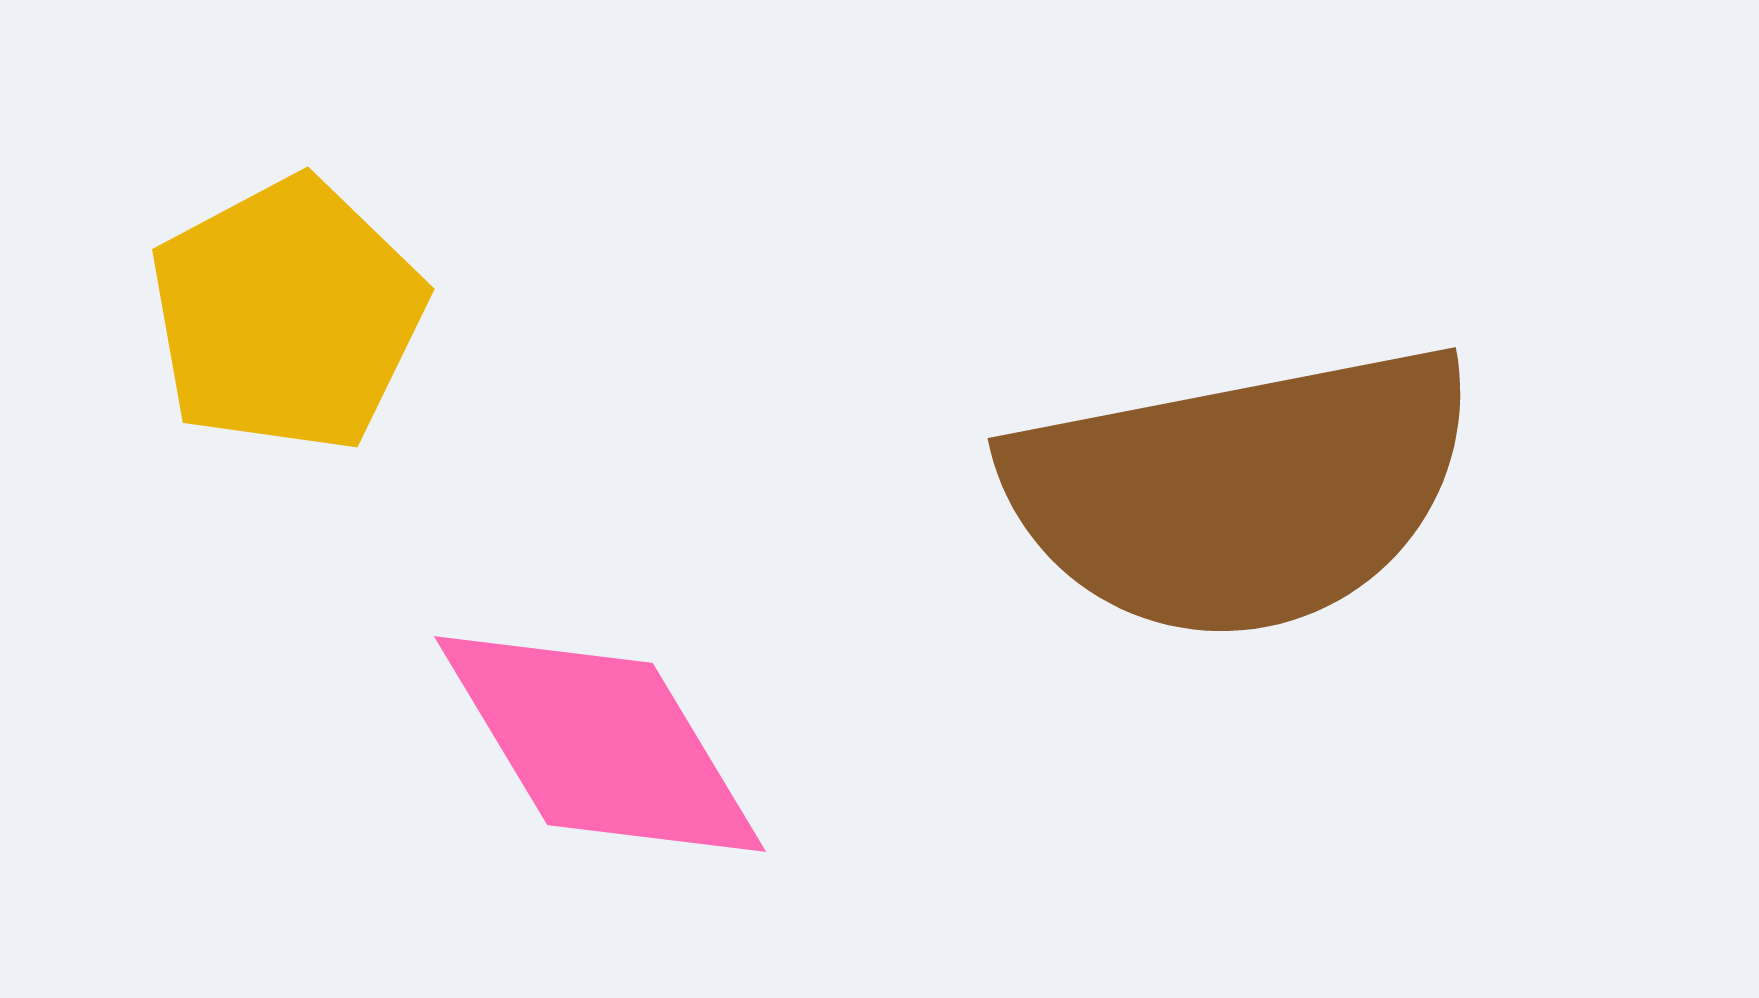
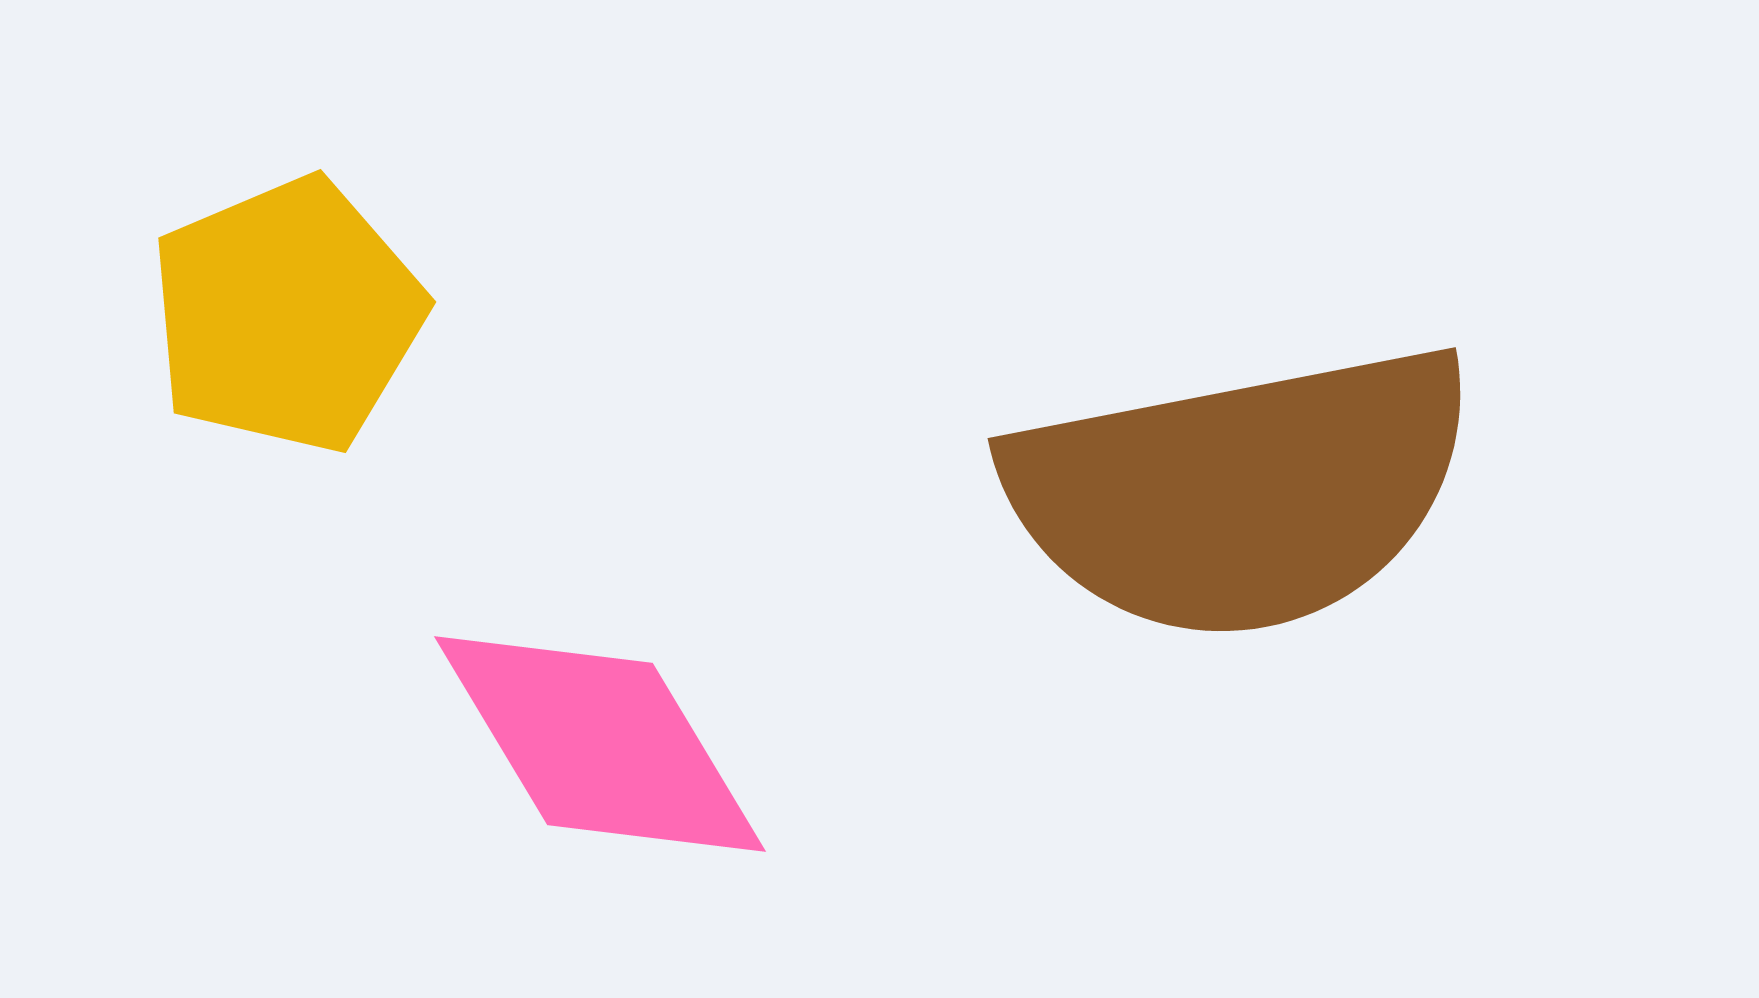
yellow pentagon: rotated 5 degrees clockwise
